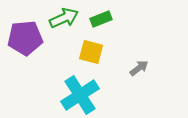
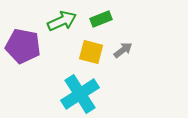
green arrow: moved 2 px left, 3 px down
purple pentagon: moved 2 px left, 8 px down; rotated 16 degrees clockwise
gray arrow: moved 16 px left, 18 px up
cyan cross: moved 1 px up
